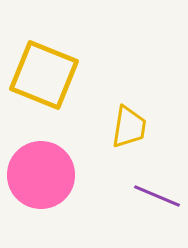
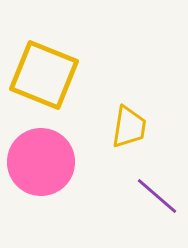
pink circle: moved 13 px up
purple line: rotated 18 degrees clockwise
